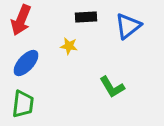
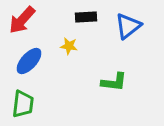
red arrow: moved 1 px right; rotated 20 degrees clockwise
blue ellipse: moved 3 px right, 2 px up
green L-shape: moved 2 px right, 5 px up; rotated 52 degrees counterclockwise
